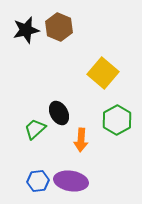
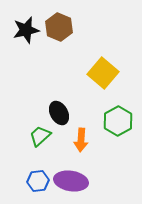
green hexagon: moved 1 px right, 1 px down
green trapezoid: moved 5 px right, 7 px down
